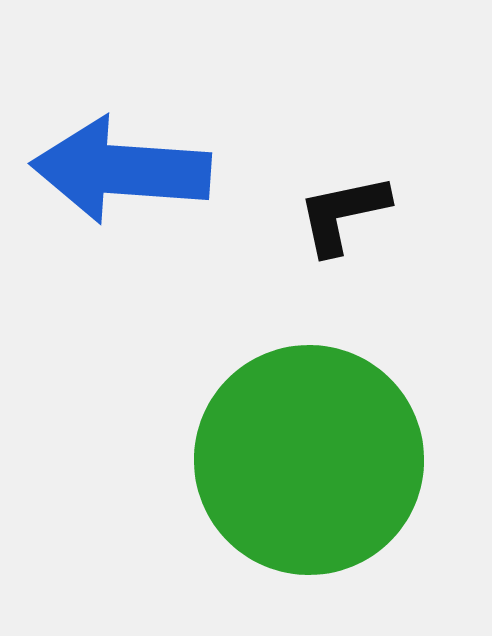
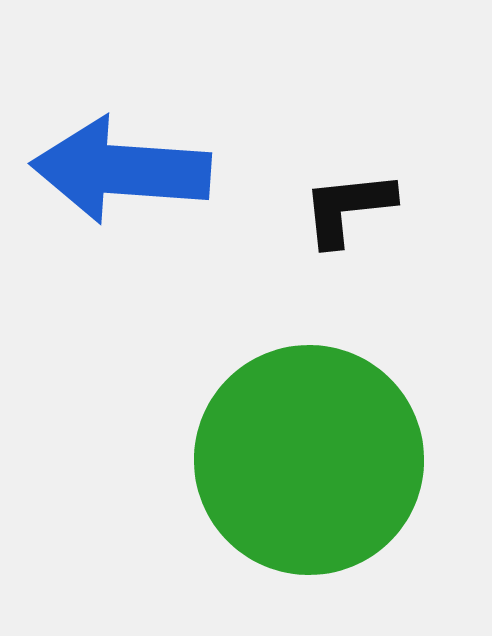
black L-shape: moved 5 px right, 6 px up; rotated 6 degrees clockwise
